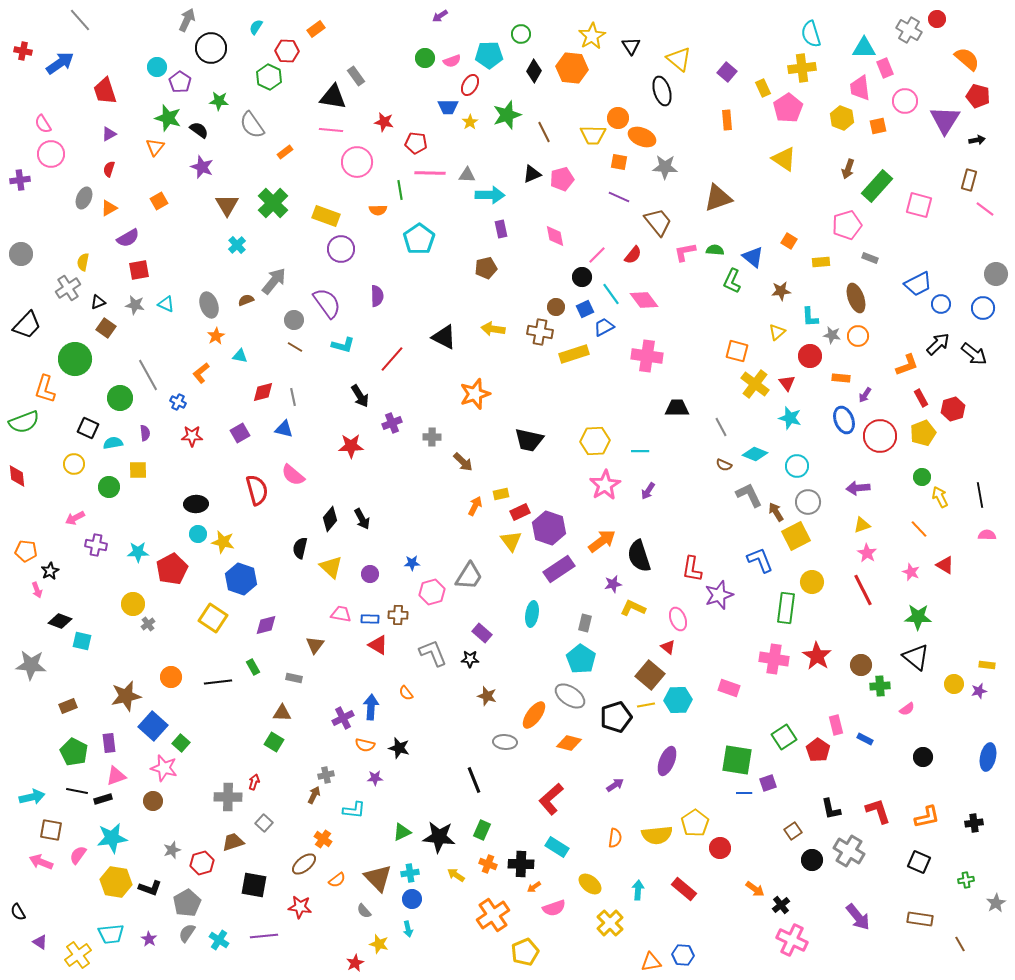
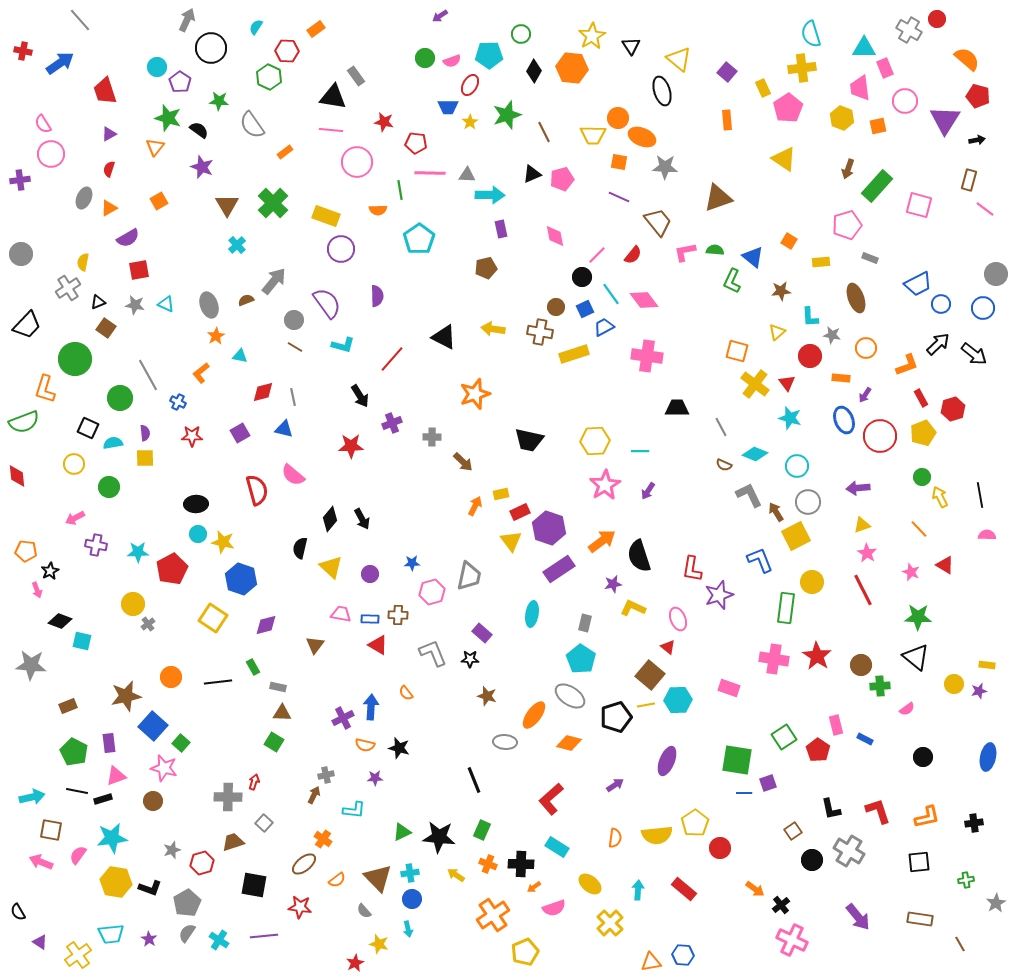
orange circle at (858, 336): moved 8 px right, 12 px down
yellow square at (138, 470): moved 7 px right, 12 px up
gray trapezoid at (469, 576): rotated 20 degrees counterclockwise
gray rectangle at (294, 678): moved 16 px left, 9 px down
black square at (919, 862): rotated 30 degrees counterclockwise
